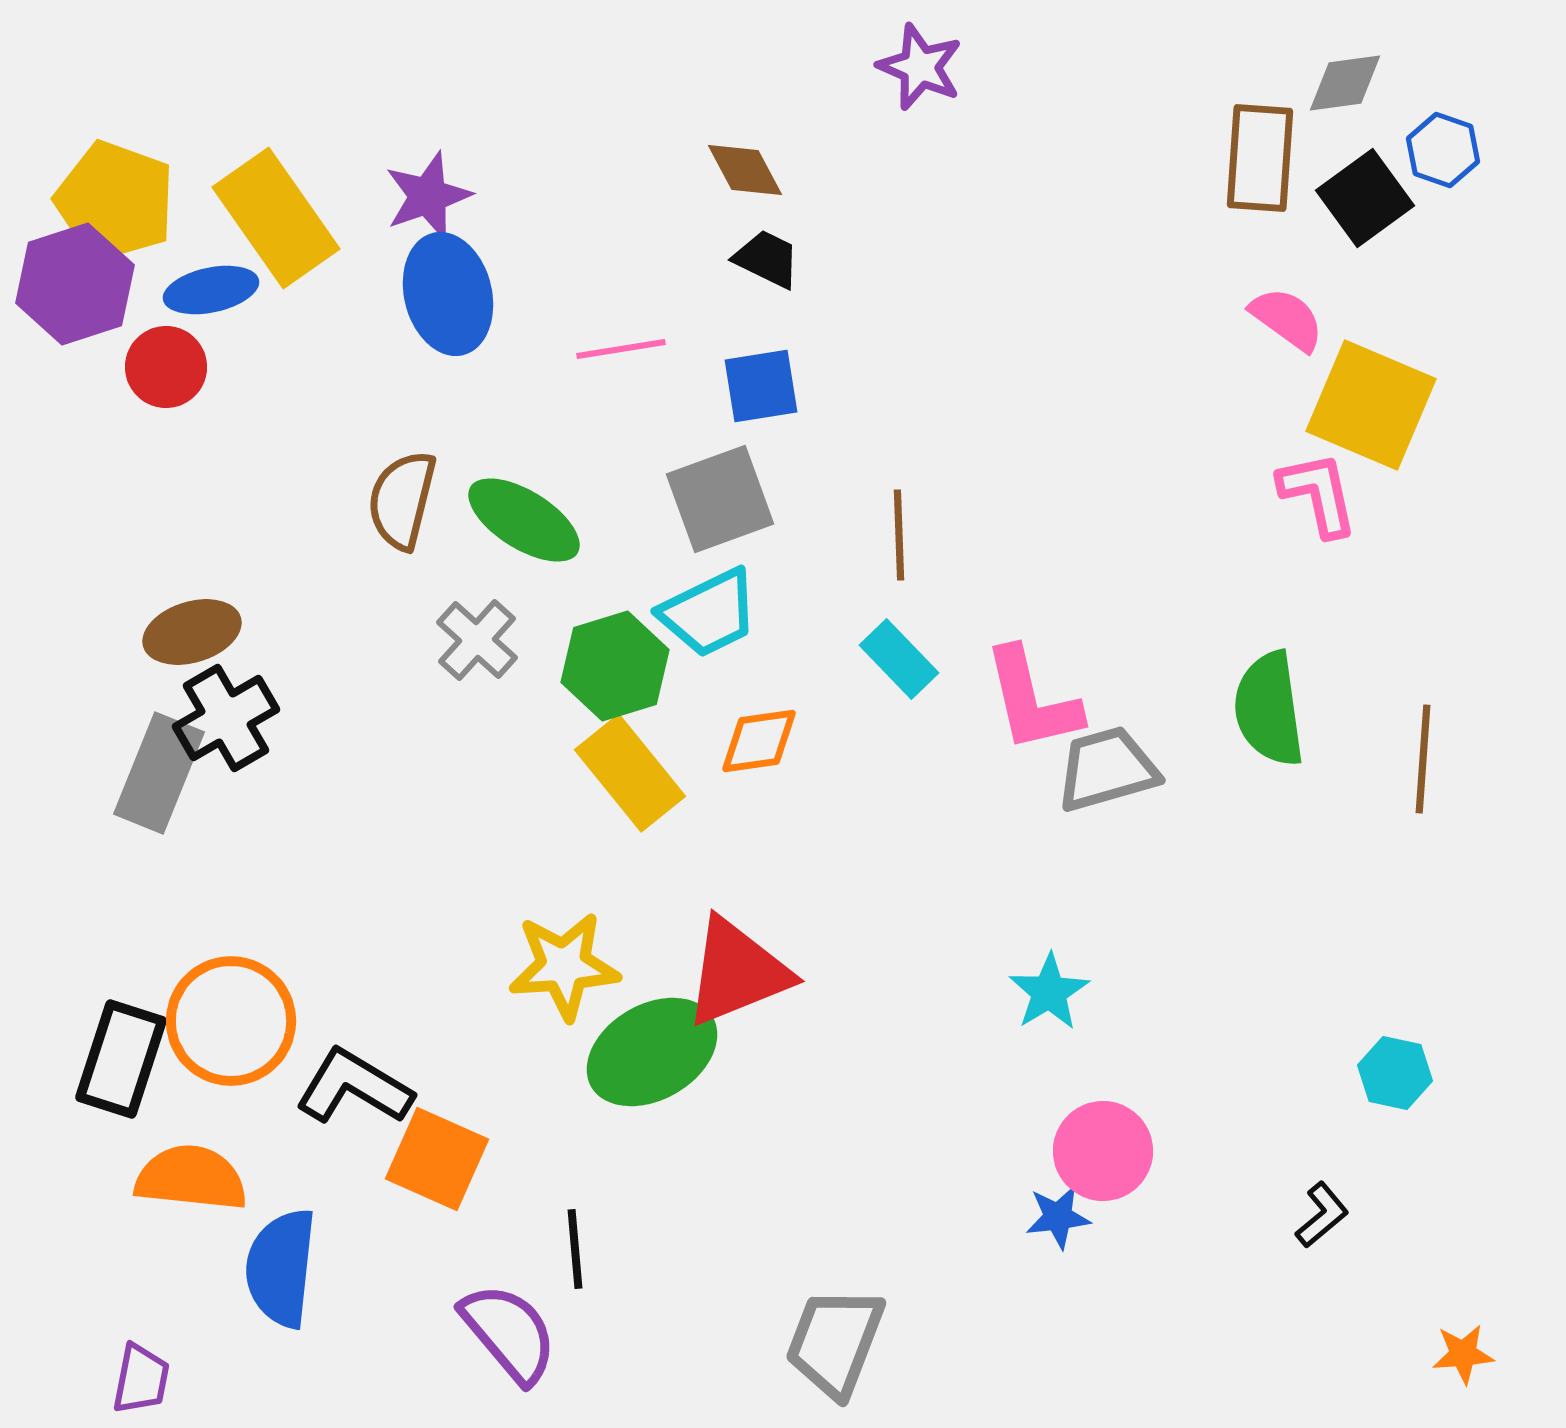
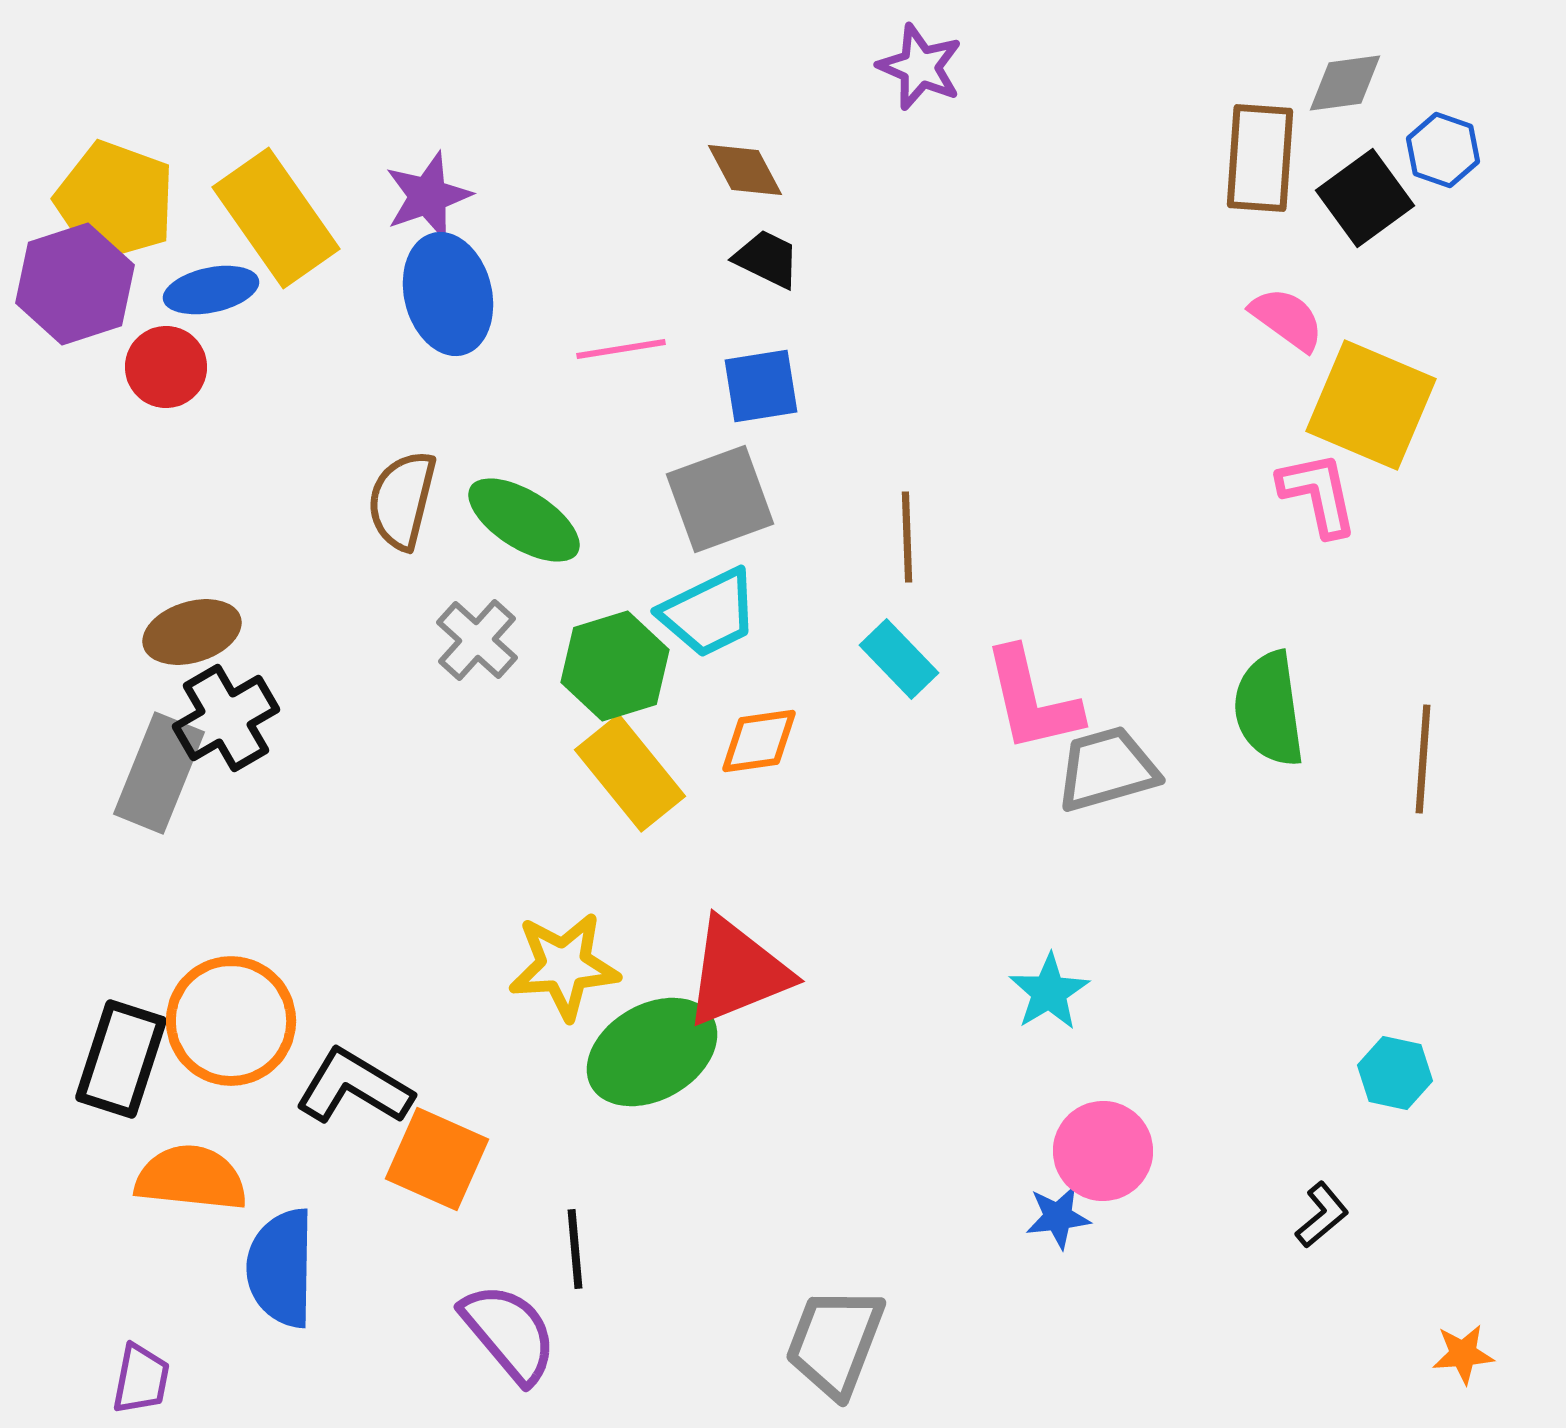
brown line at (899, 535): moved 8 px right, 2 px down
blue semicircle at (281, 1268): rotated 5 degrees counterclockwise
